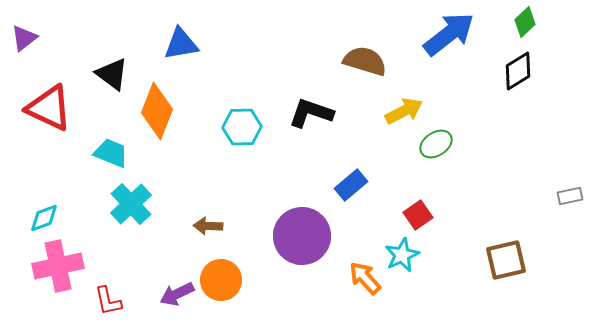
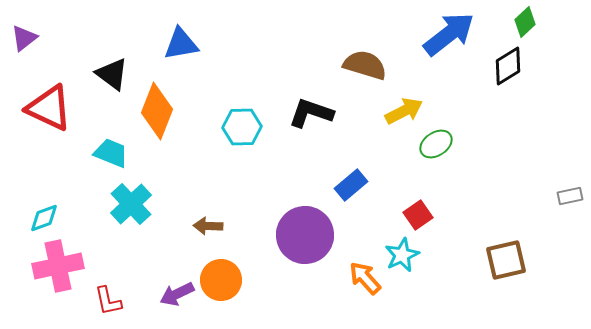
brown semicircle: moved 4 px down
black diamond: moved 10 px left, 5 px up
purple circle: moved 3 px right, 1 px up
